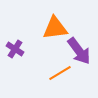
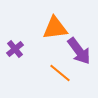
purple cross: rotated 18 degrees clockwise
orange line: rotated 70 degrees clockwise
